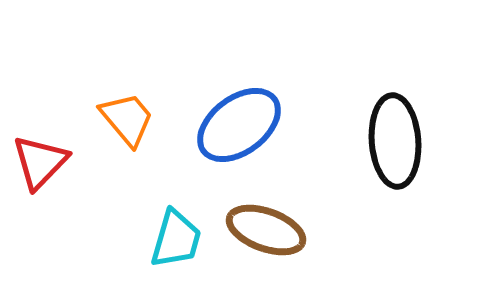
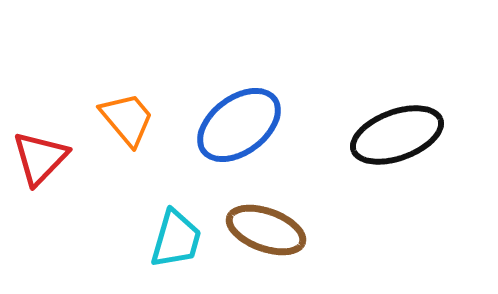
black ellipse: moved 2 px right, 6 px up; rotated 74 degrees clockwise
red triangle: moved 4 px up
